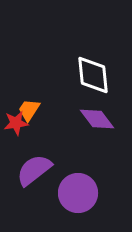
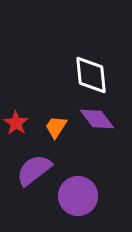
white diamond: moved 2 px left
orange trapezoid: moved 27 px right, 17 px down
red star: rotated 30 degrees counterclockwise
purple circle: moved 3 px down
